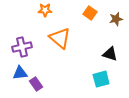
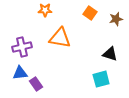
orange triangle: rotated 30 degrees counterclockwise
